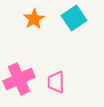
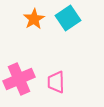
cyan square: moved 6 px left
